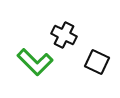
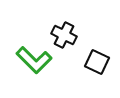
green L-shape: moved 1 px left, 2 px up
